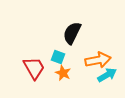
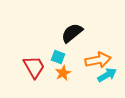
black semicircle: rotated 25 degrees clockwise
red trapezoid: moved 1 px up
orange star: rotated 21 degrees clockwise
